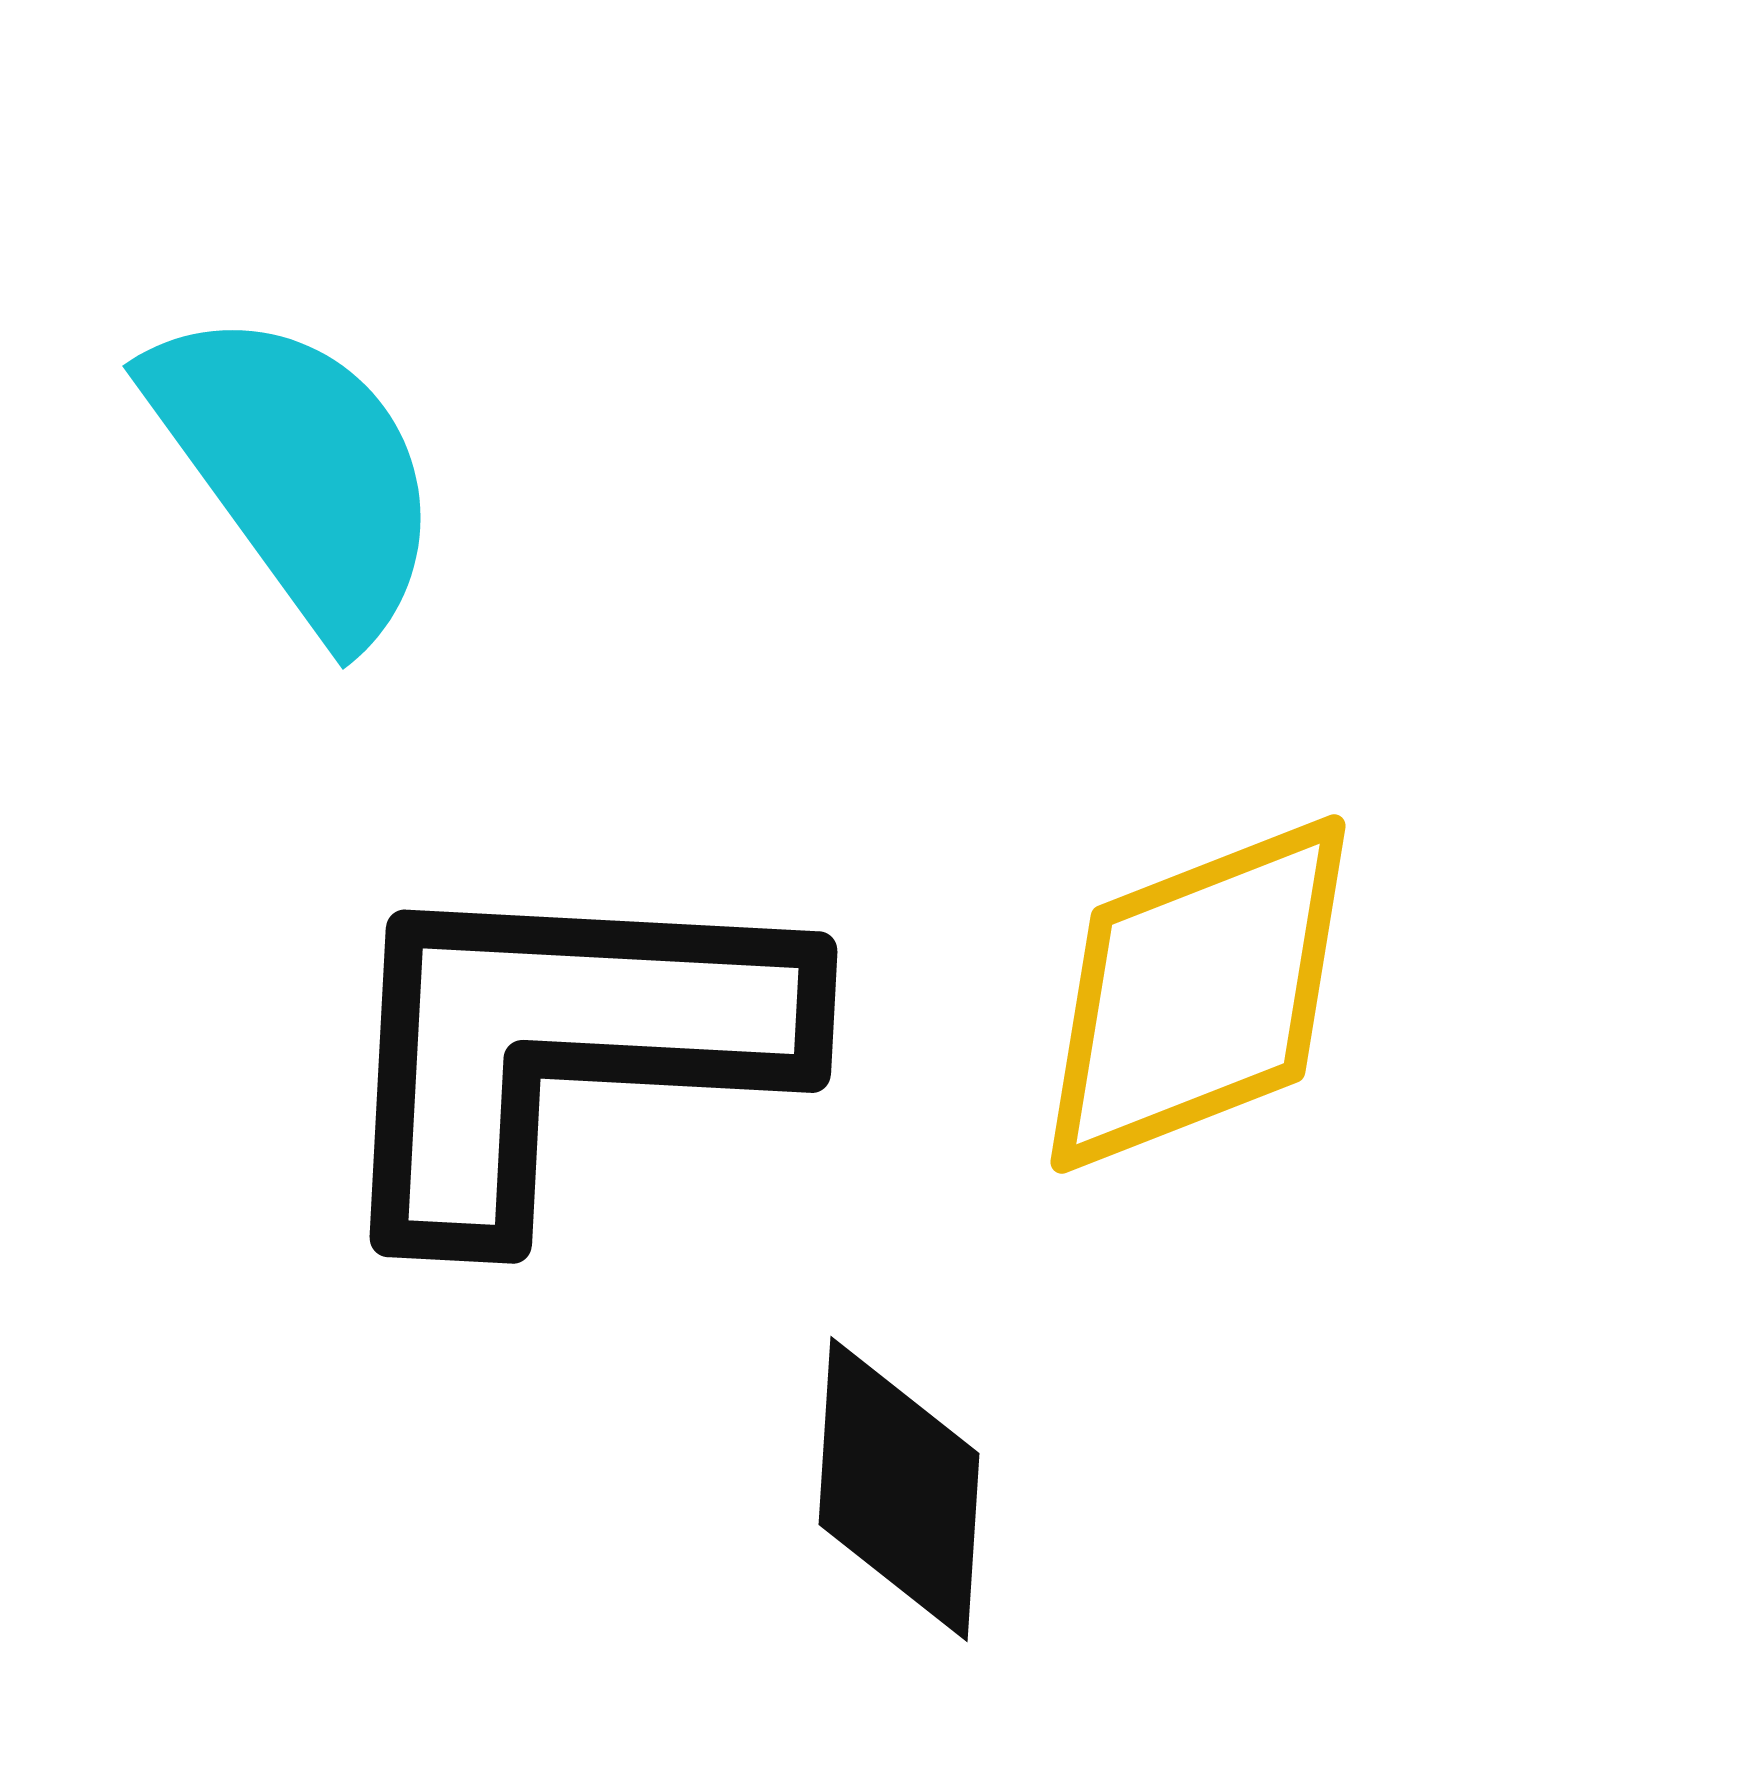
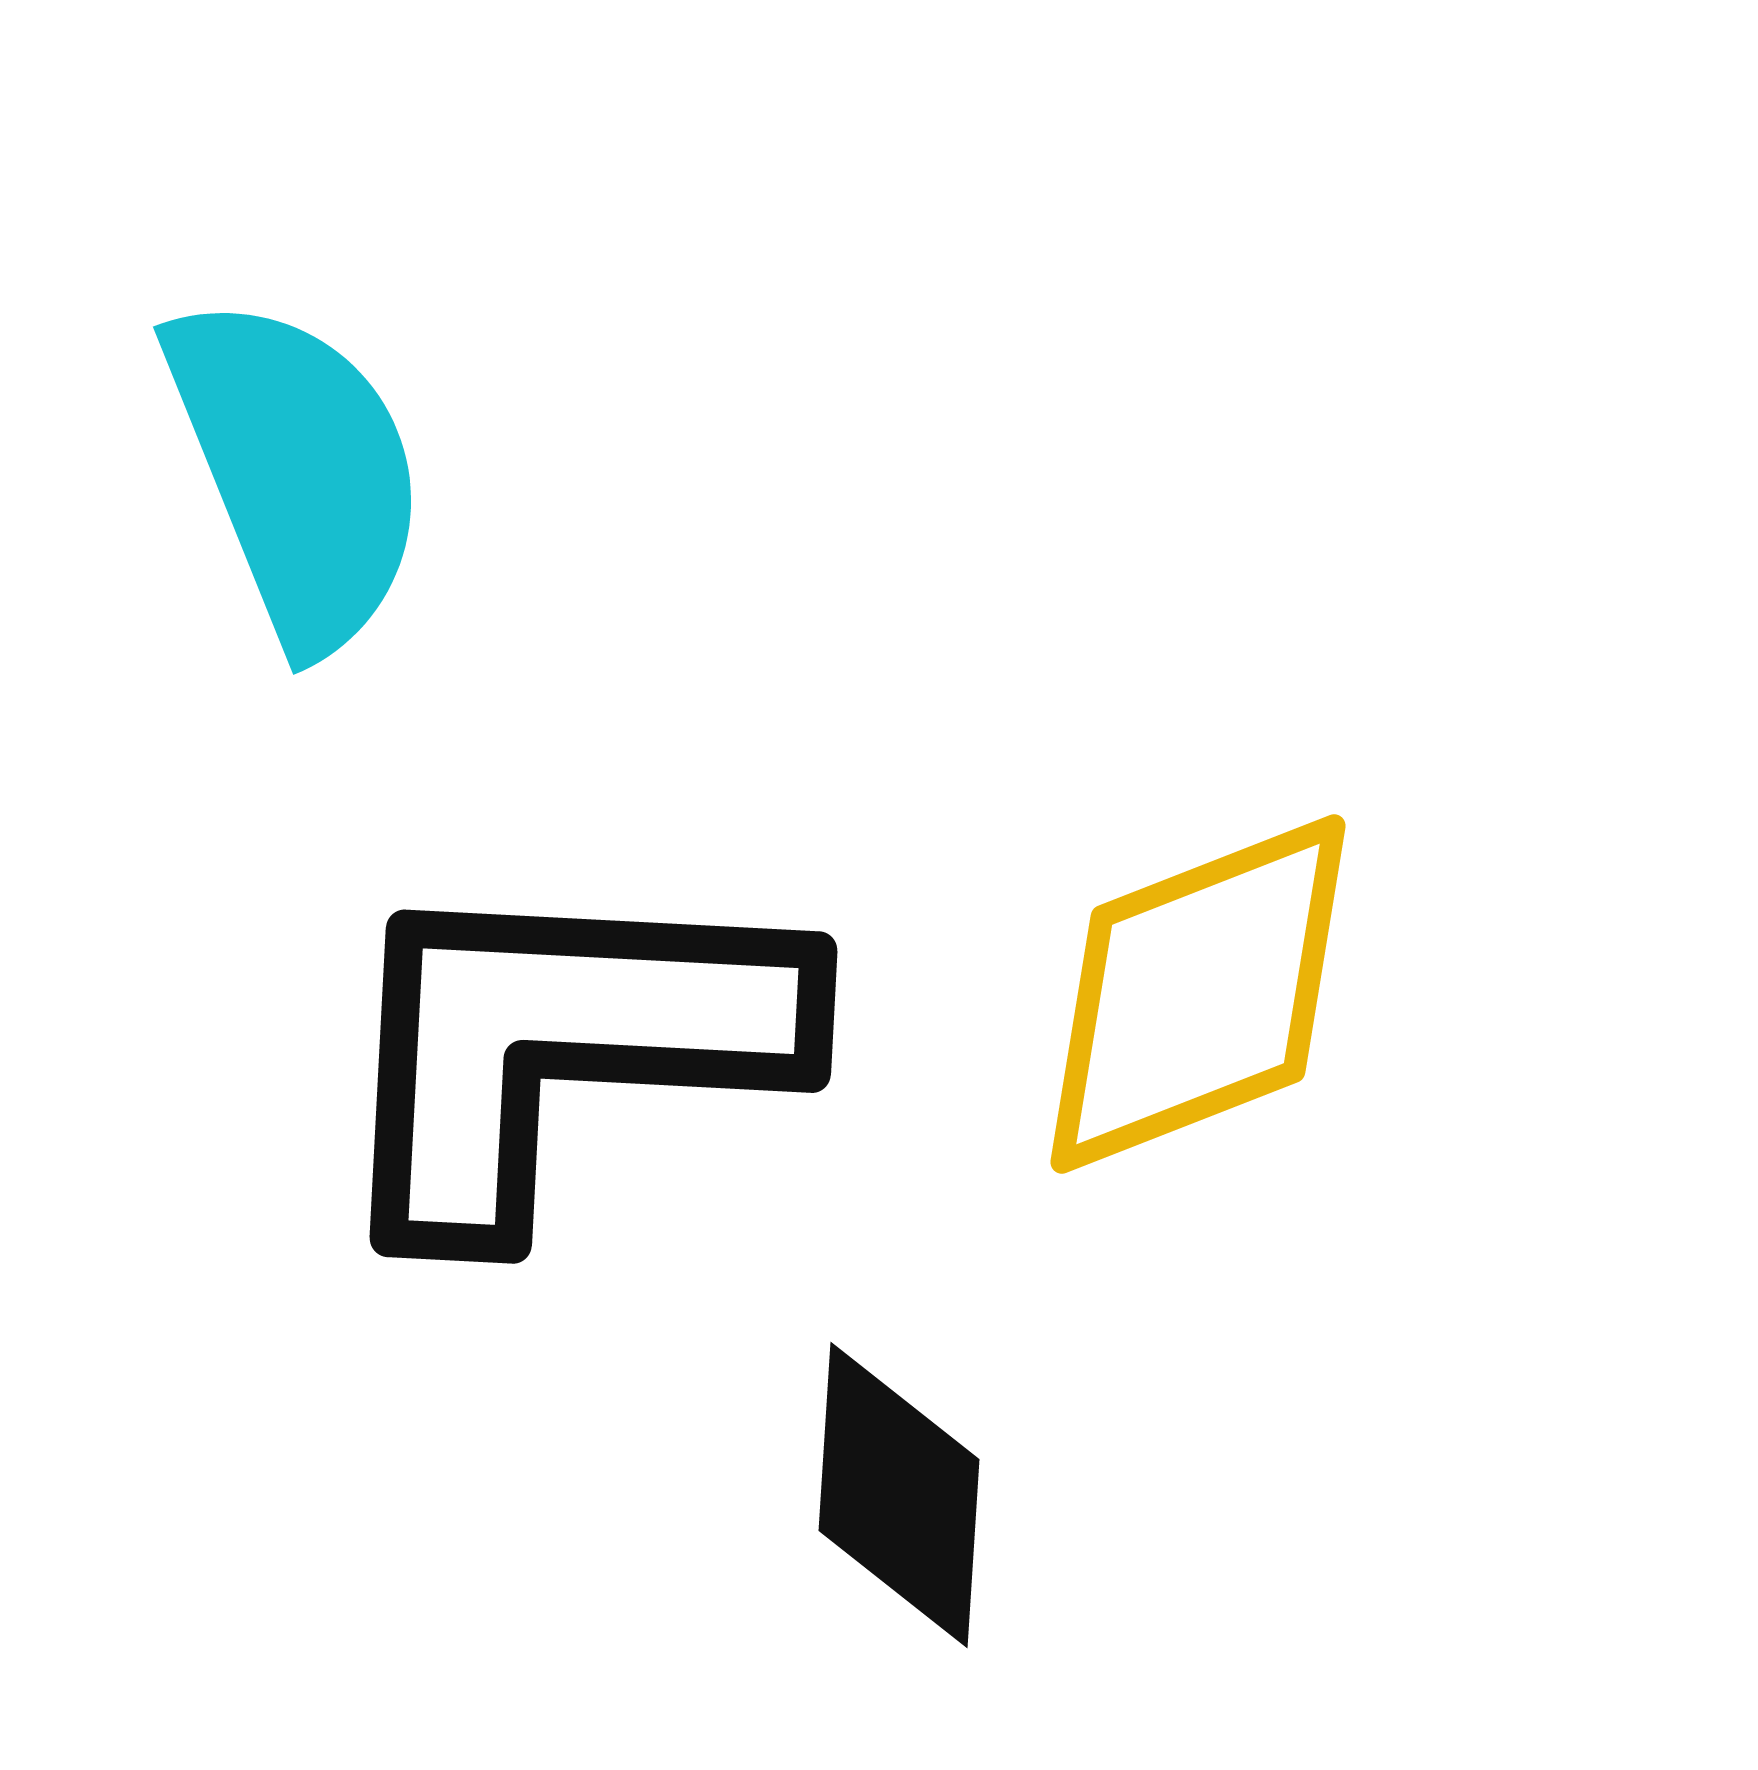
cyan semicircle: rotated 14 degrees clockwise
black diamond: moved 6 px down
